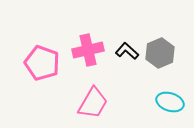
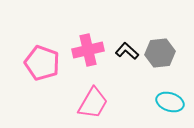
gray hexagon: rotated 16 degrees clockwise
